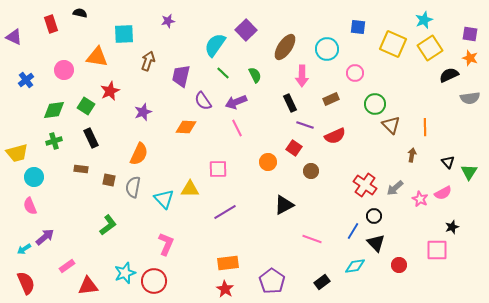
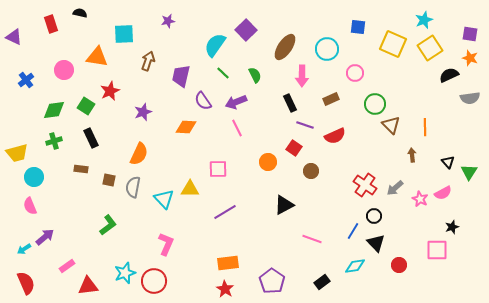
brown arrow at (412, 155): rotated 16 degrees counterclockwise
